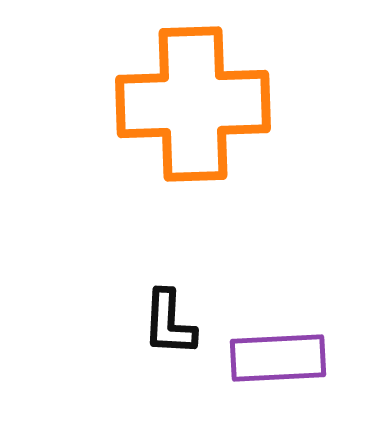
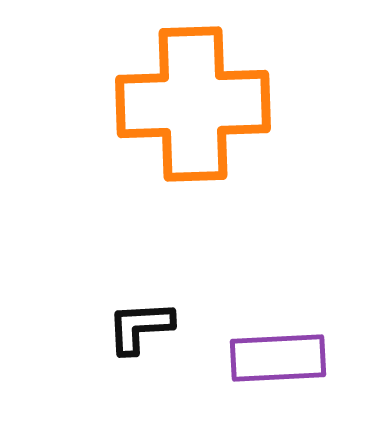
black L-shape: moved 29 px left, 4 px down; rotated 84 degrees clockwise
